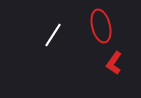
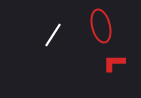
red L-shape: rotated 55 degrees clockwise
